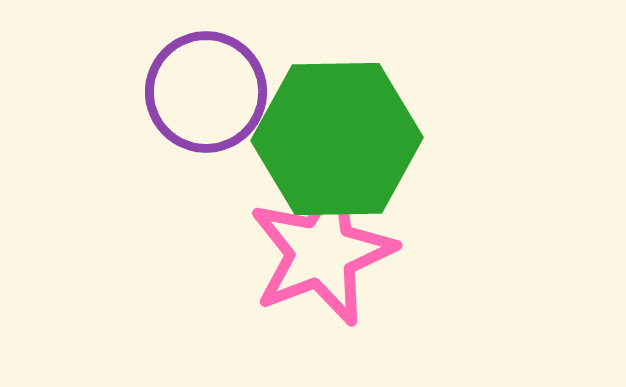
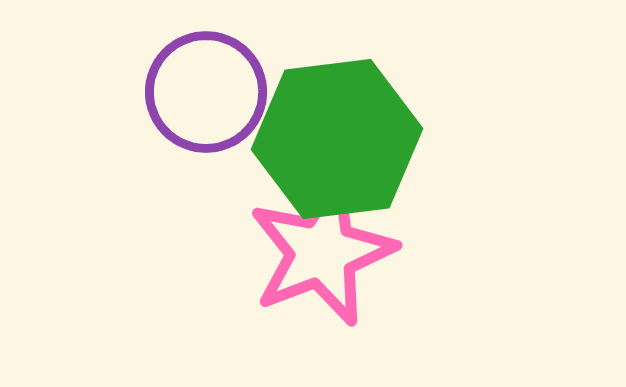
green hexagon: rotated 6 degrees counterclockwise
